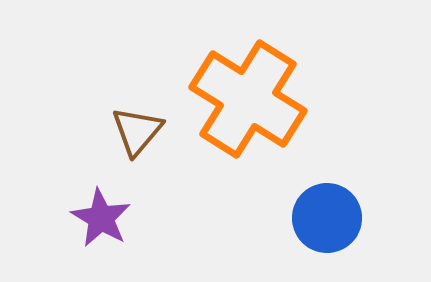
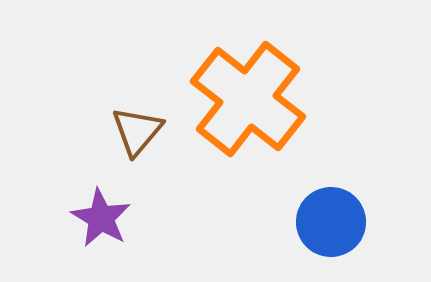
orange cross: rotated 6 degrees clockwise
blue circle: moved 4 px right, 4 px down
